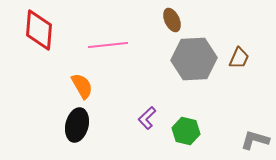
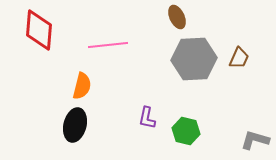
brown ellipse: moved 5 px right, 3 px up
orange semicircle: rotated 44 degrees clockwise
purple L-shape: rotated 35 degrees counterclockwise
black ellipse: moved 2 px left
